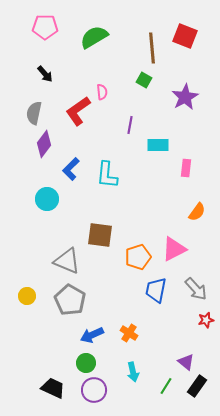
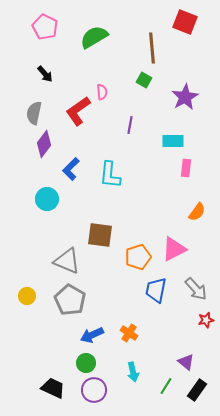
pink pentagon: rotated 25 degrees clockwise
red square: moved 14 px up
cyan rectangle: moved 15 px right, 4 px up
cyan L-shape: moved 3 px right
black rectangle: moved 4 px down
